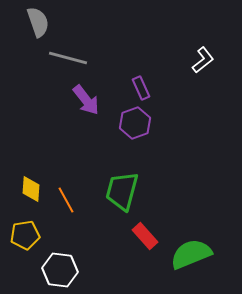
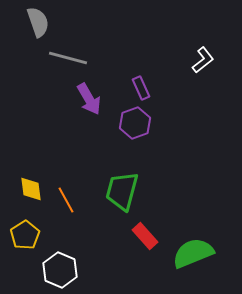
purple arrow: moved 3 px right, 1 px up; rotated 8 degrees clockwise
yellow diamond: rotated 12 degrees counterclockwise
yellow pentagon: rotated 24 degrees counterclockwise
green semicircle: moved 2 px right, 1 px up
white hexagon: rotated 16 degrees clockwise
